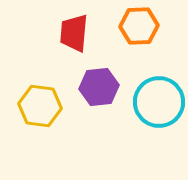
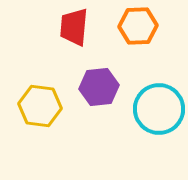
orange hexagon: moved 1 px left
red trapezoid: moved 6 px up
cyan circle: moved 7 px down
